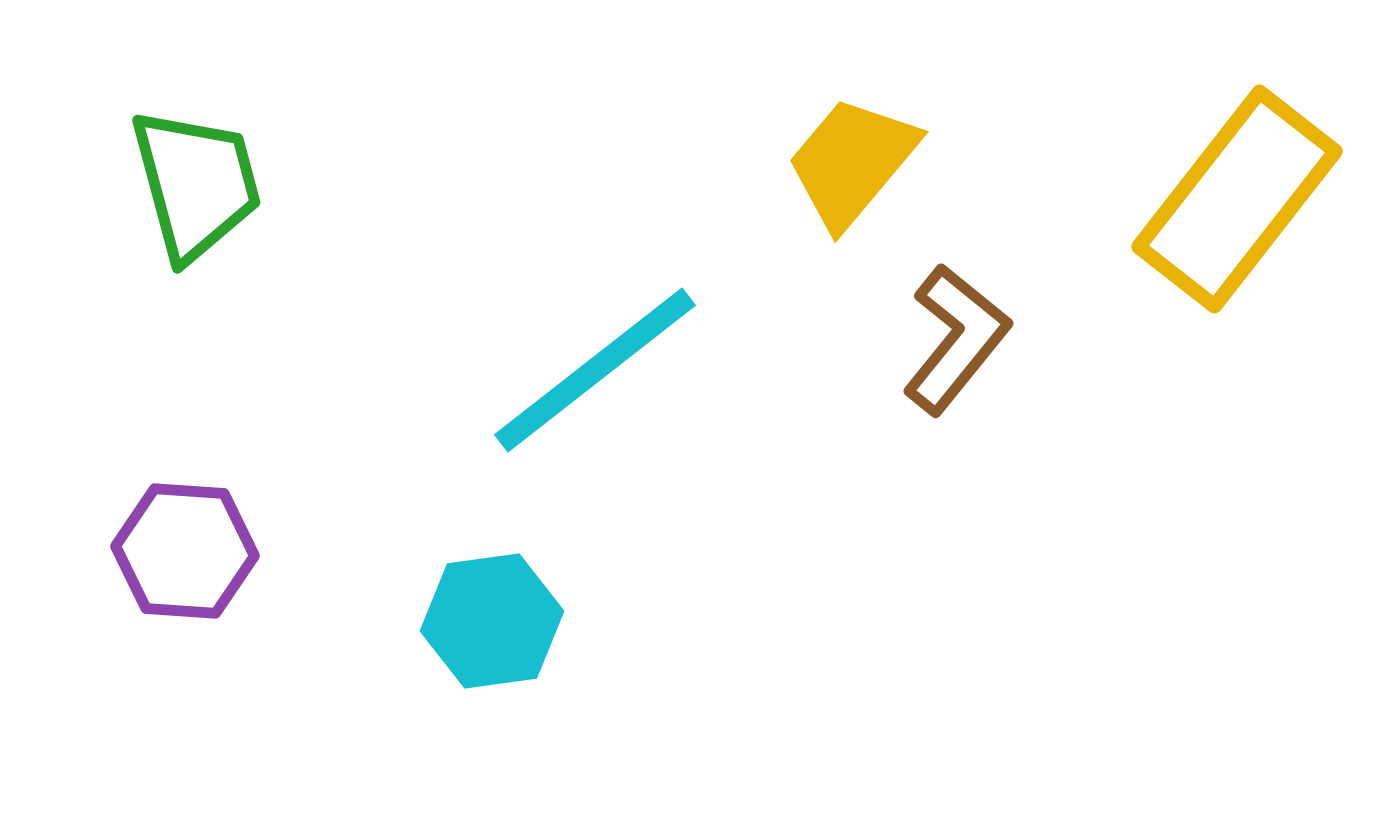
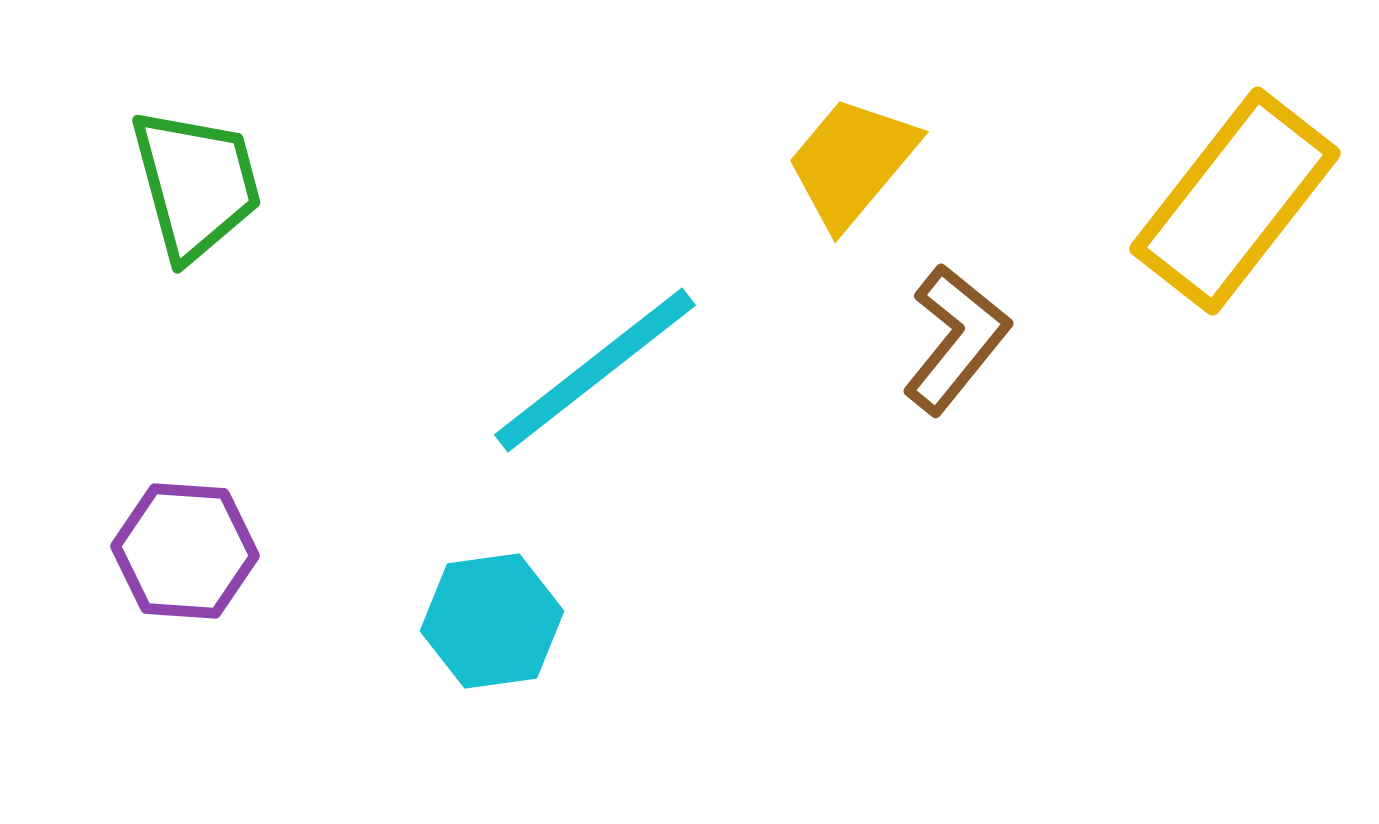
yellow rectangle: moved 2 px left, 2 px down
